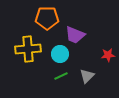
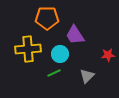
purple trapezoid: rotated 35 degrees clockwise
green line: moved 7 px left, 3 px up
